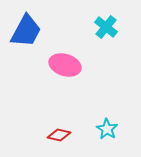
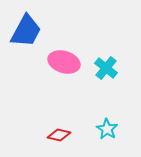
cyan cross: moved 41 px down
pink ellipse: moved 1 px left, 3 px up
